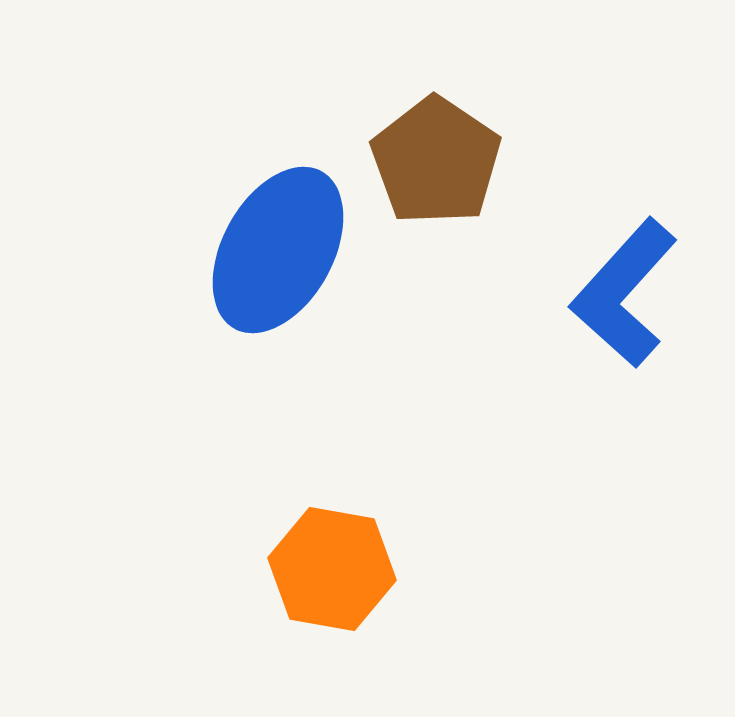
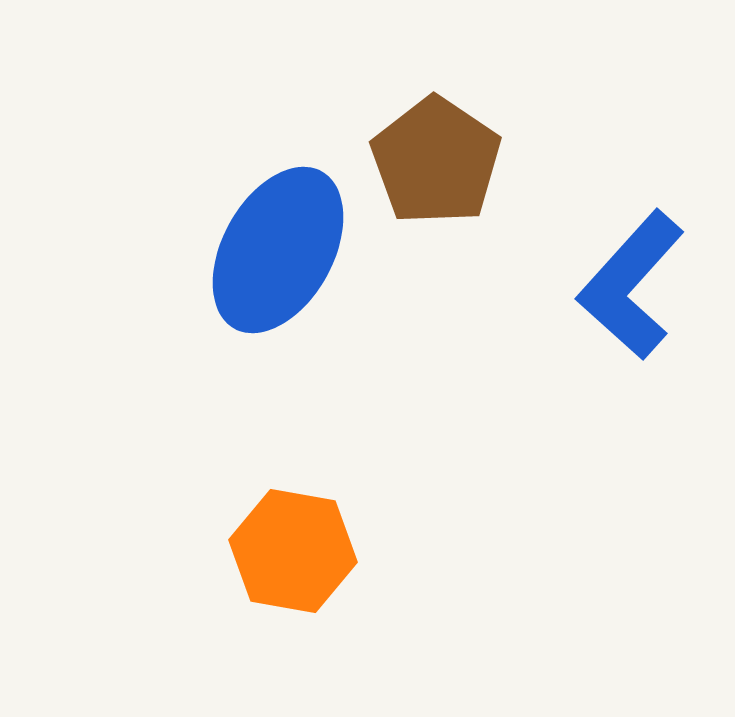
blue L-shape: moved 7 px right, 8 px up
orange hexagon: moved 39 px left, 18 px up
